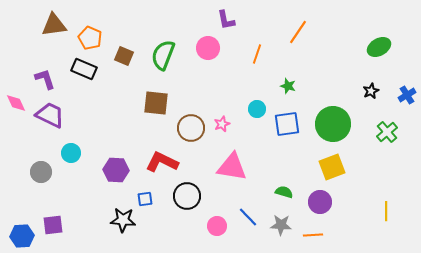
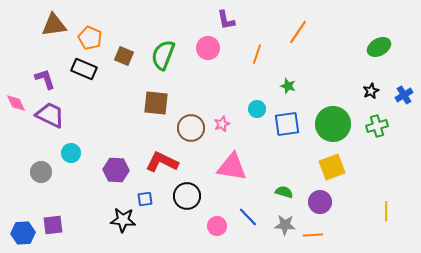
blue cross at (407, 95): moved 3 px left
green cross at (387, 132): moved 10 px left, 6 px up; rotated 25 degrees clockwise
gray star at (281, 225): moved 4 px right
blue hexagon at (22, 236): moved 1 px right, 3 px up
